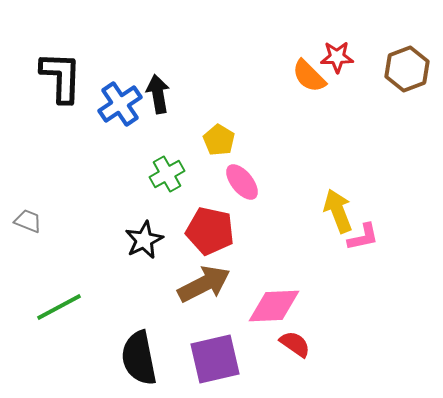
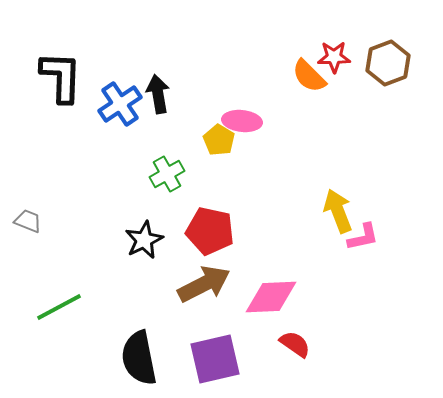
red star: moved 3 px left
brown hexagon: moved 19 px left, 6 px up
pink ellipse: moved 61 px up; rotated 45 degrees counterclockwise
pink diamond: moved 3 px left, 9 px up
